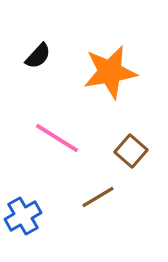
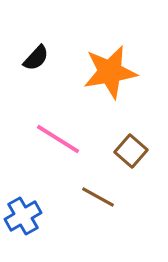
black semicircle: moved 2 px left, 2 px down
pink line: moved 1 px right, 1 px down
brown line: rotated 60 degrees clockwise
